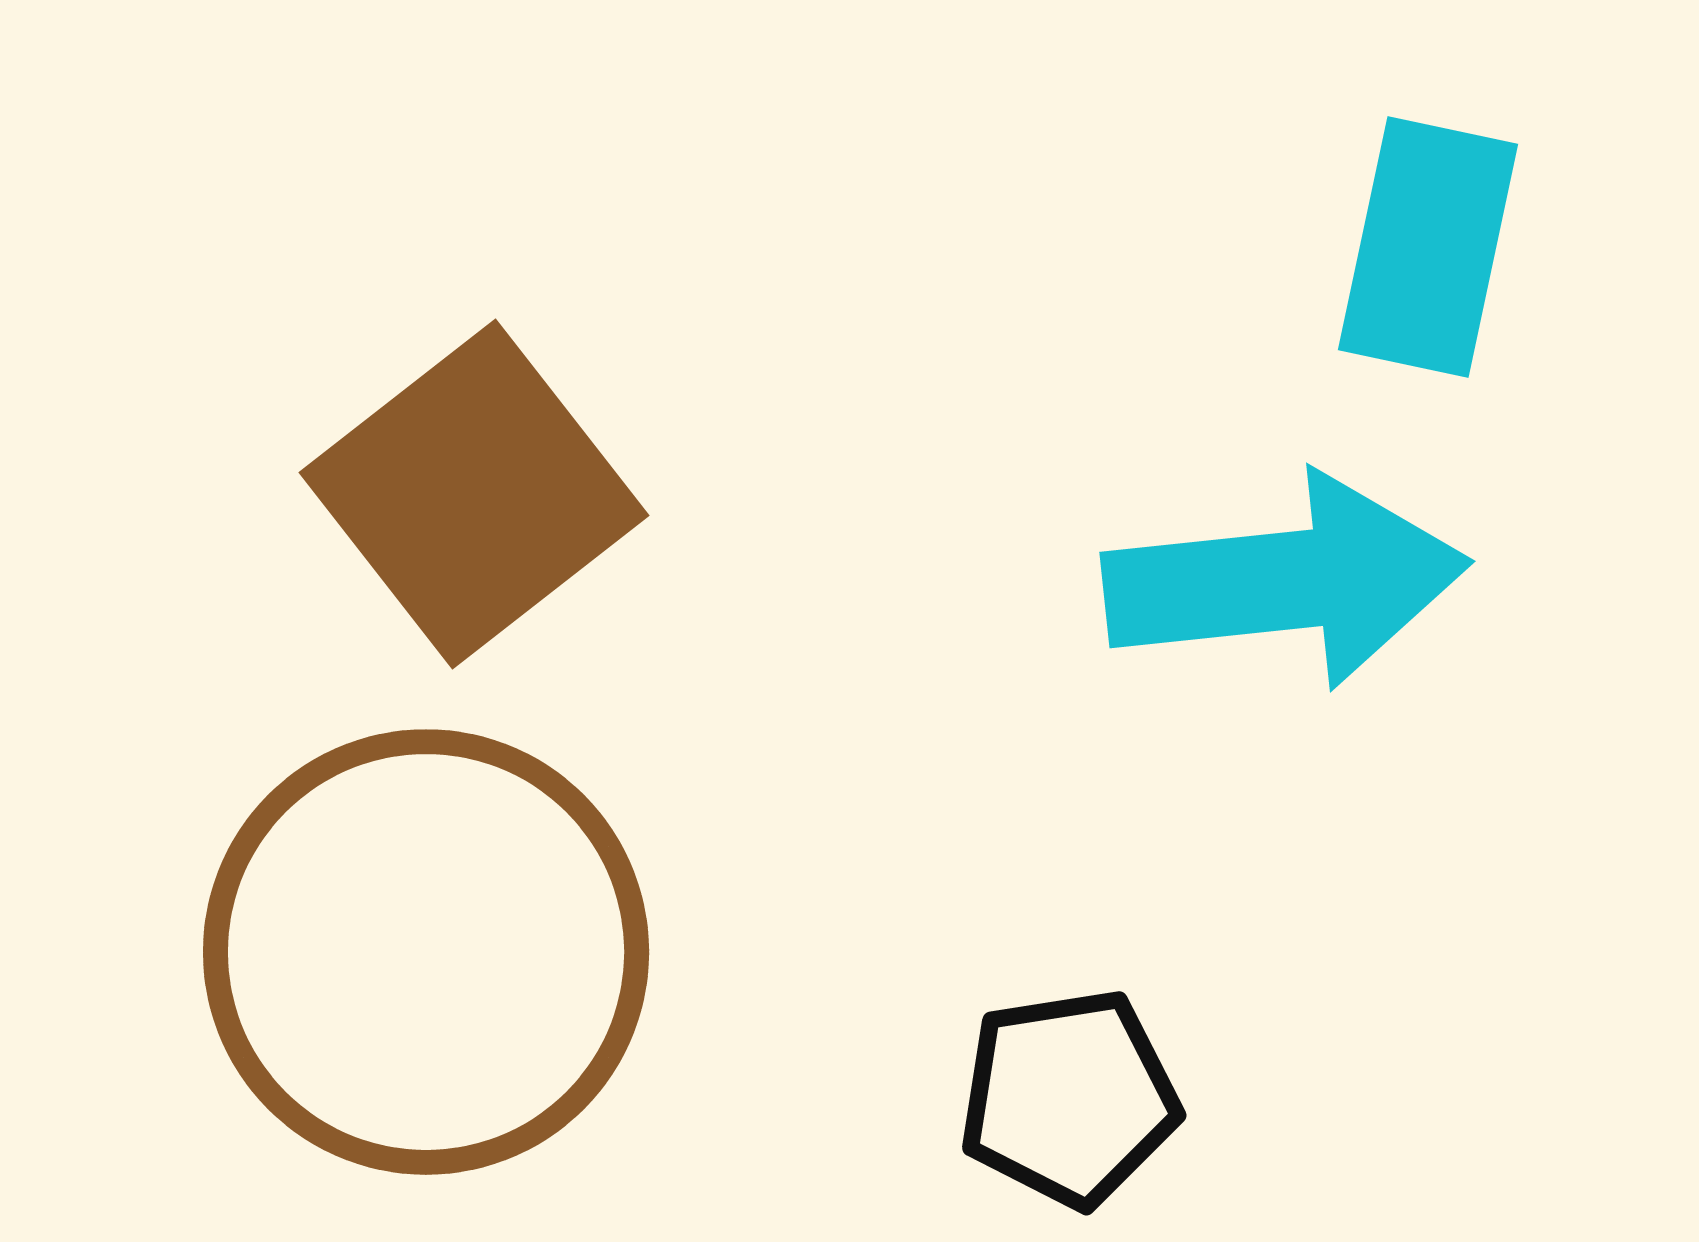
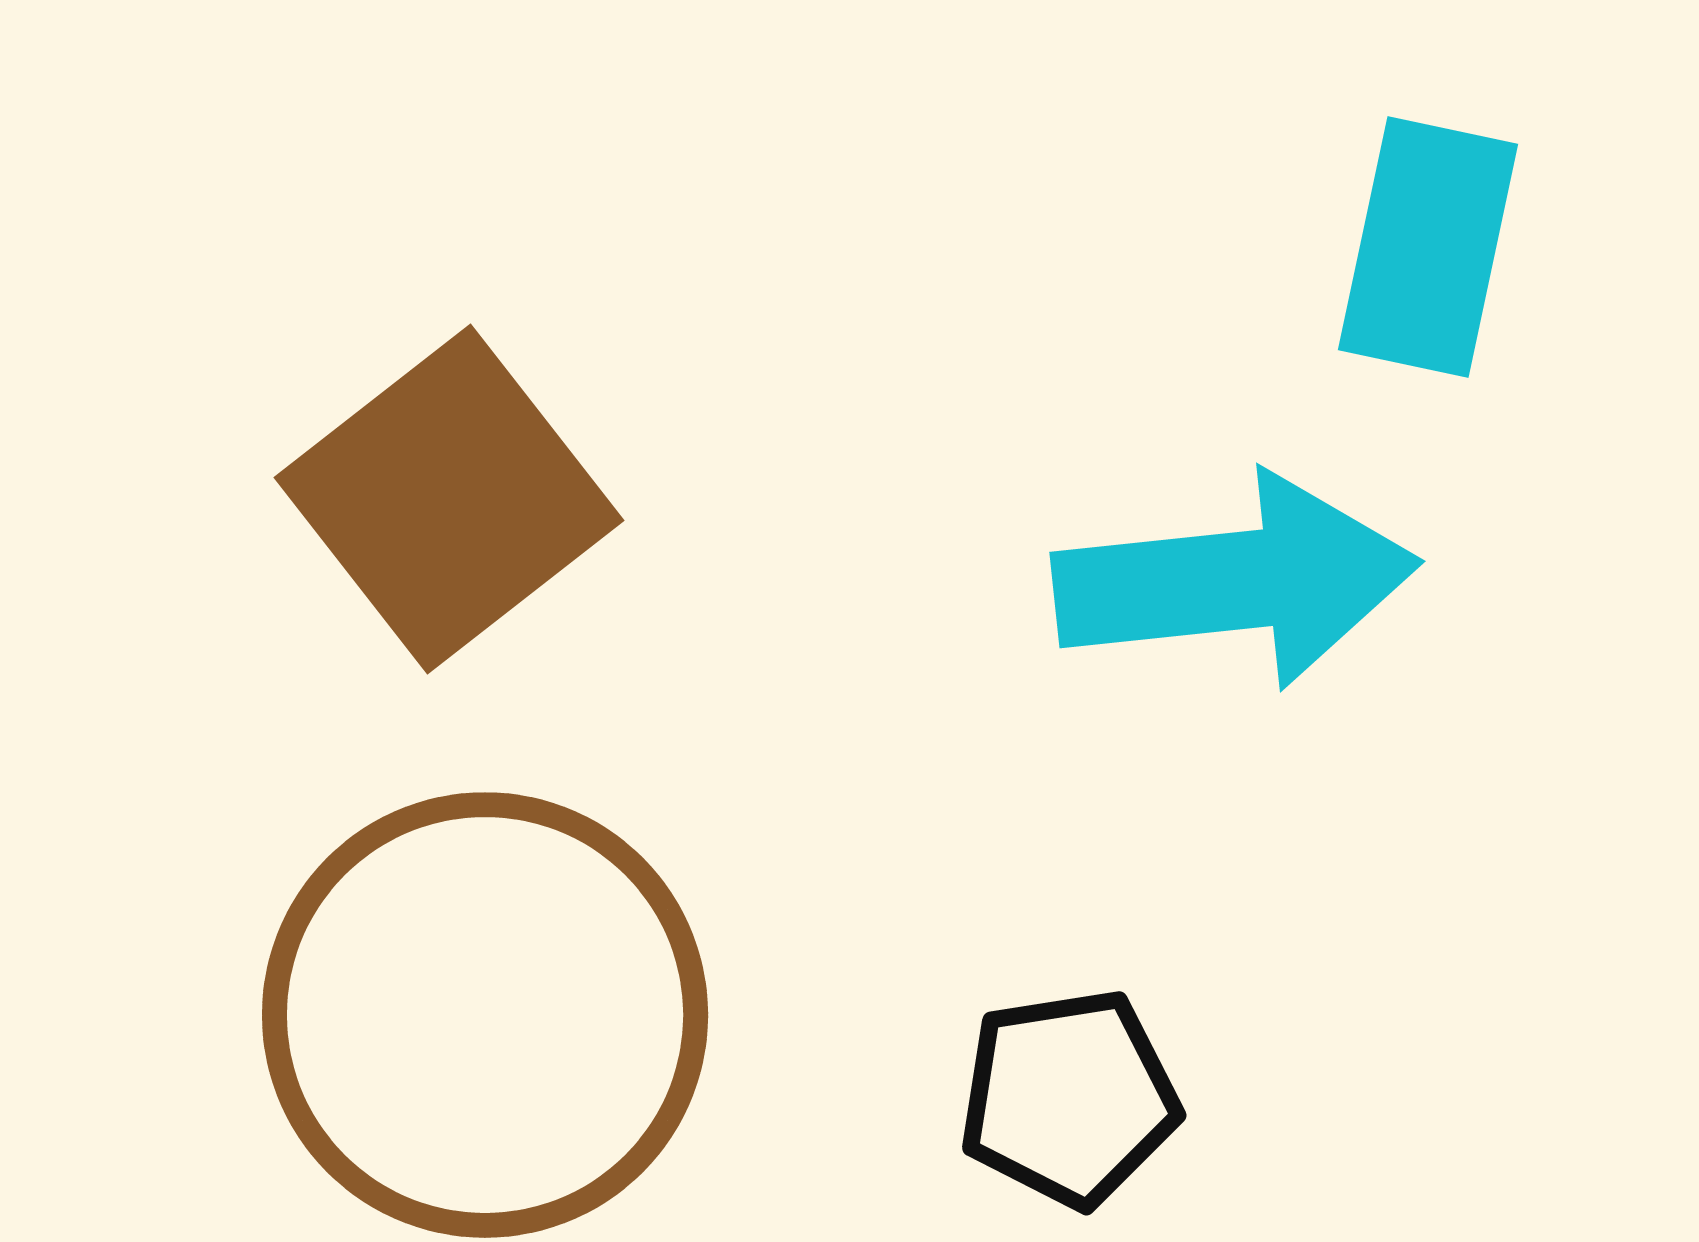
brown square: moved 25 px left, 5 px down
cyan arrow: moved 50 px left
brown circle: moved 59 px right, 63 px down
